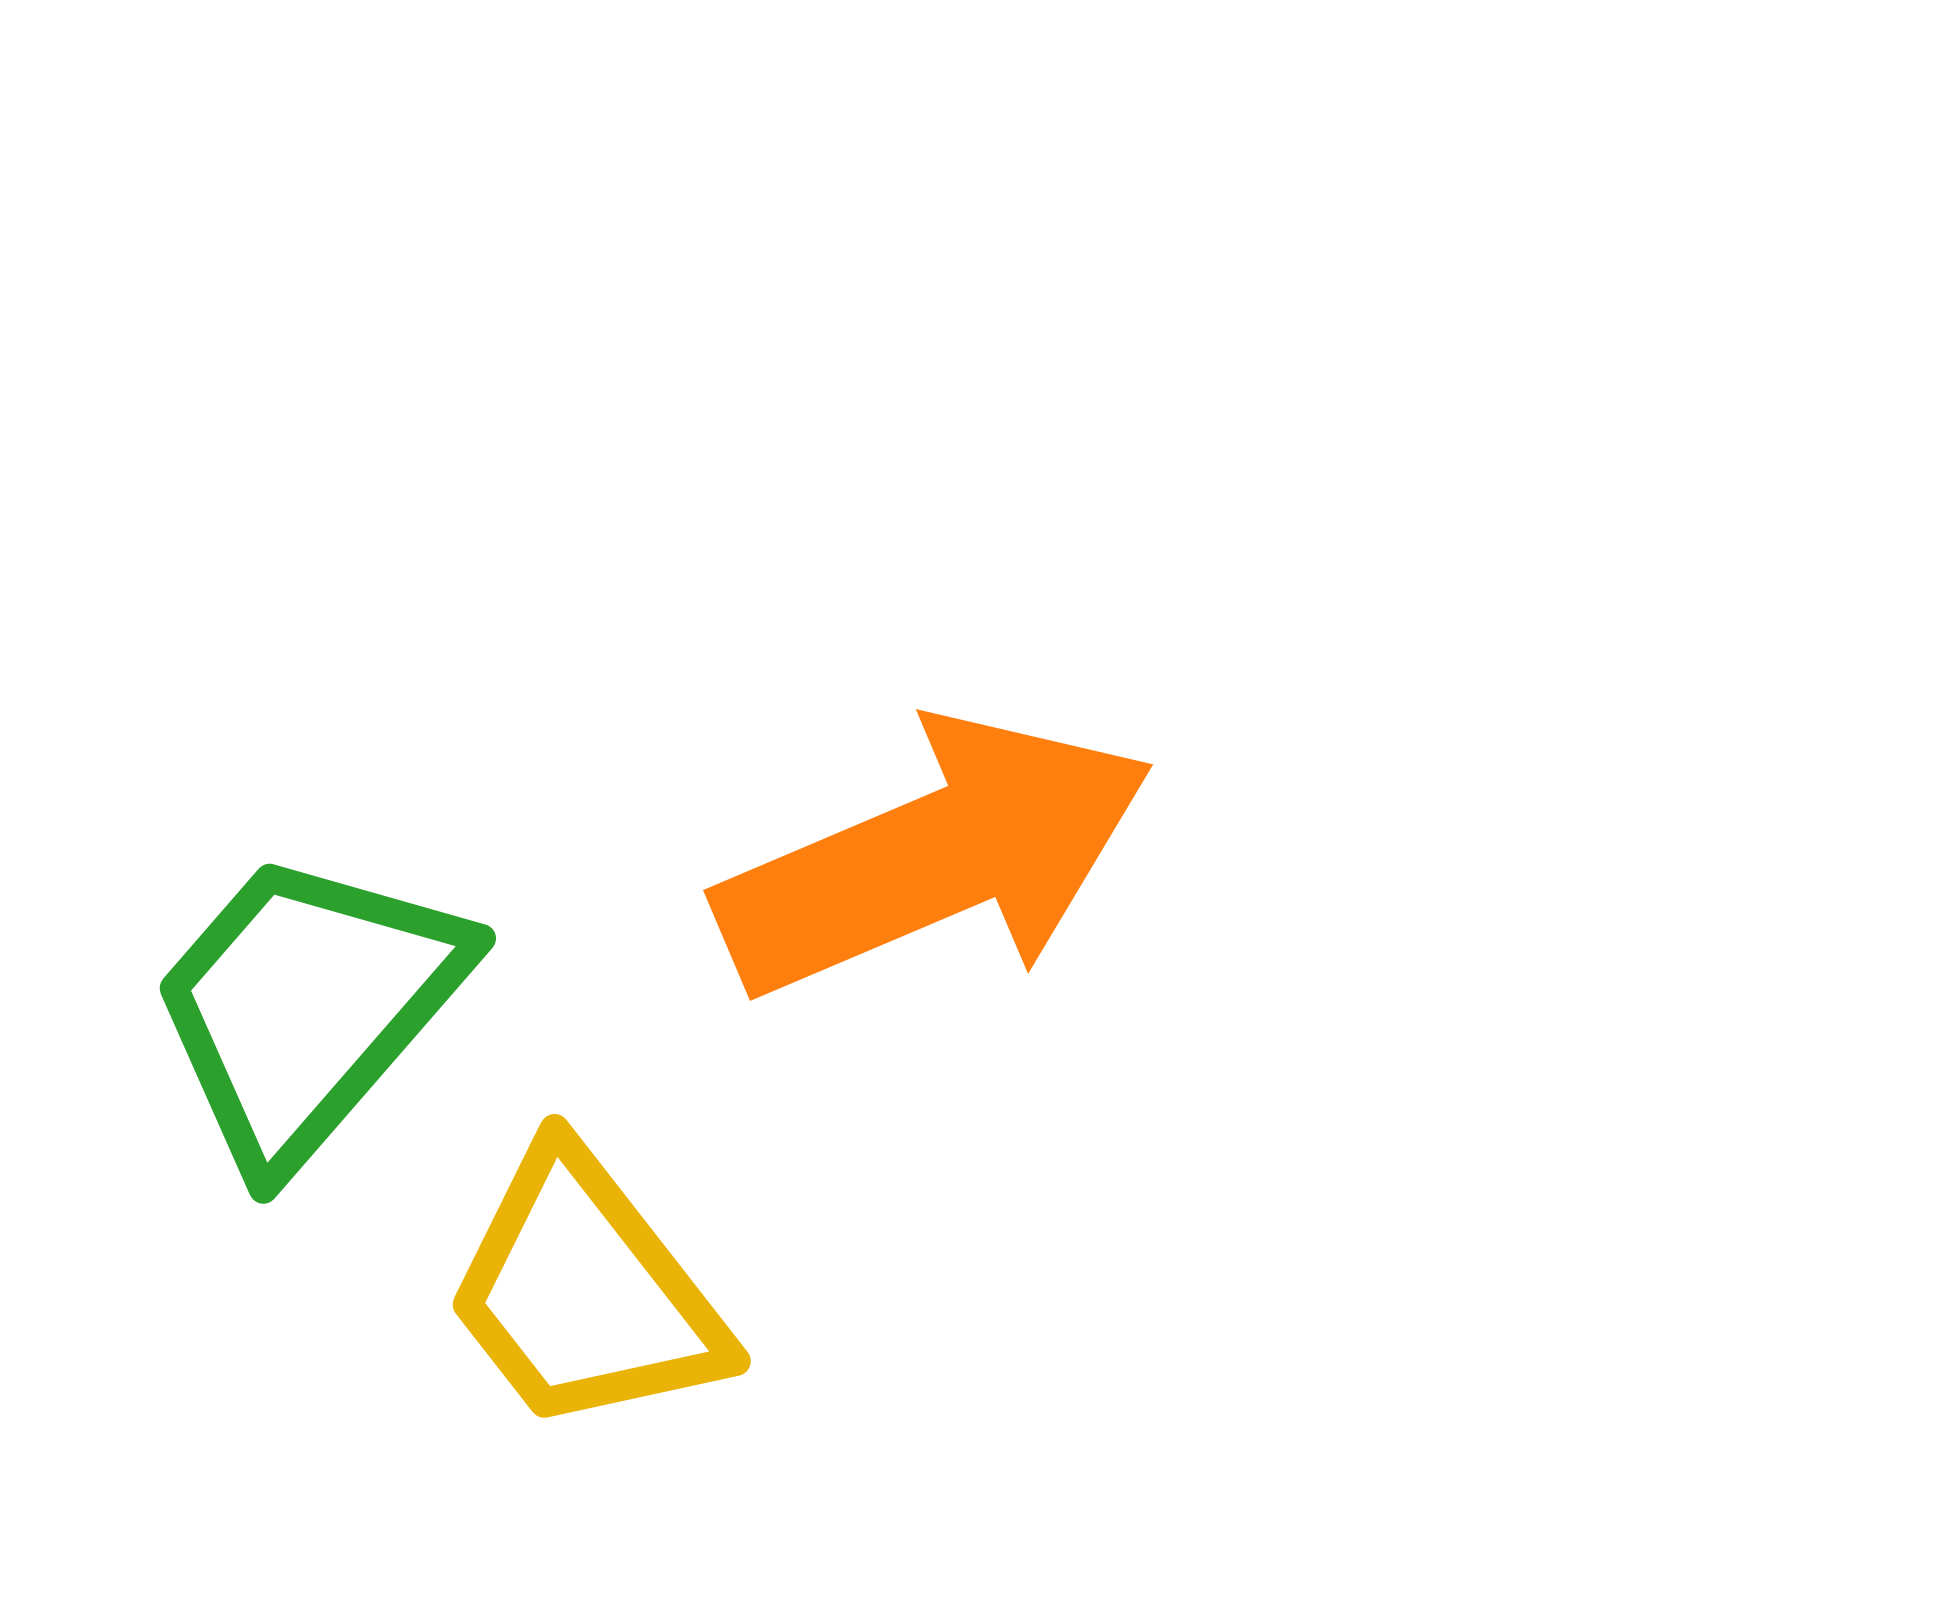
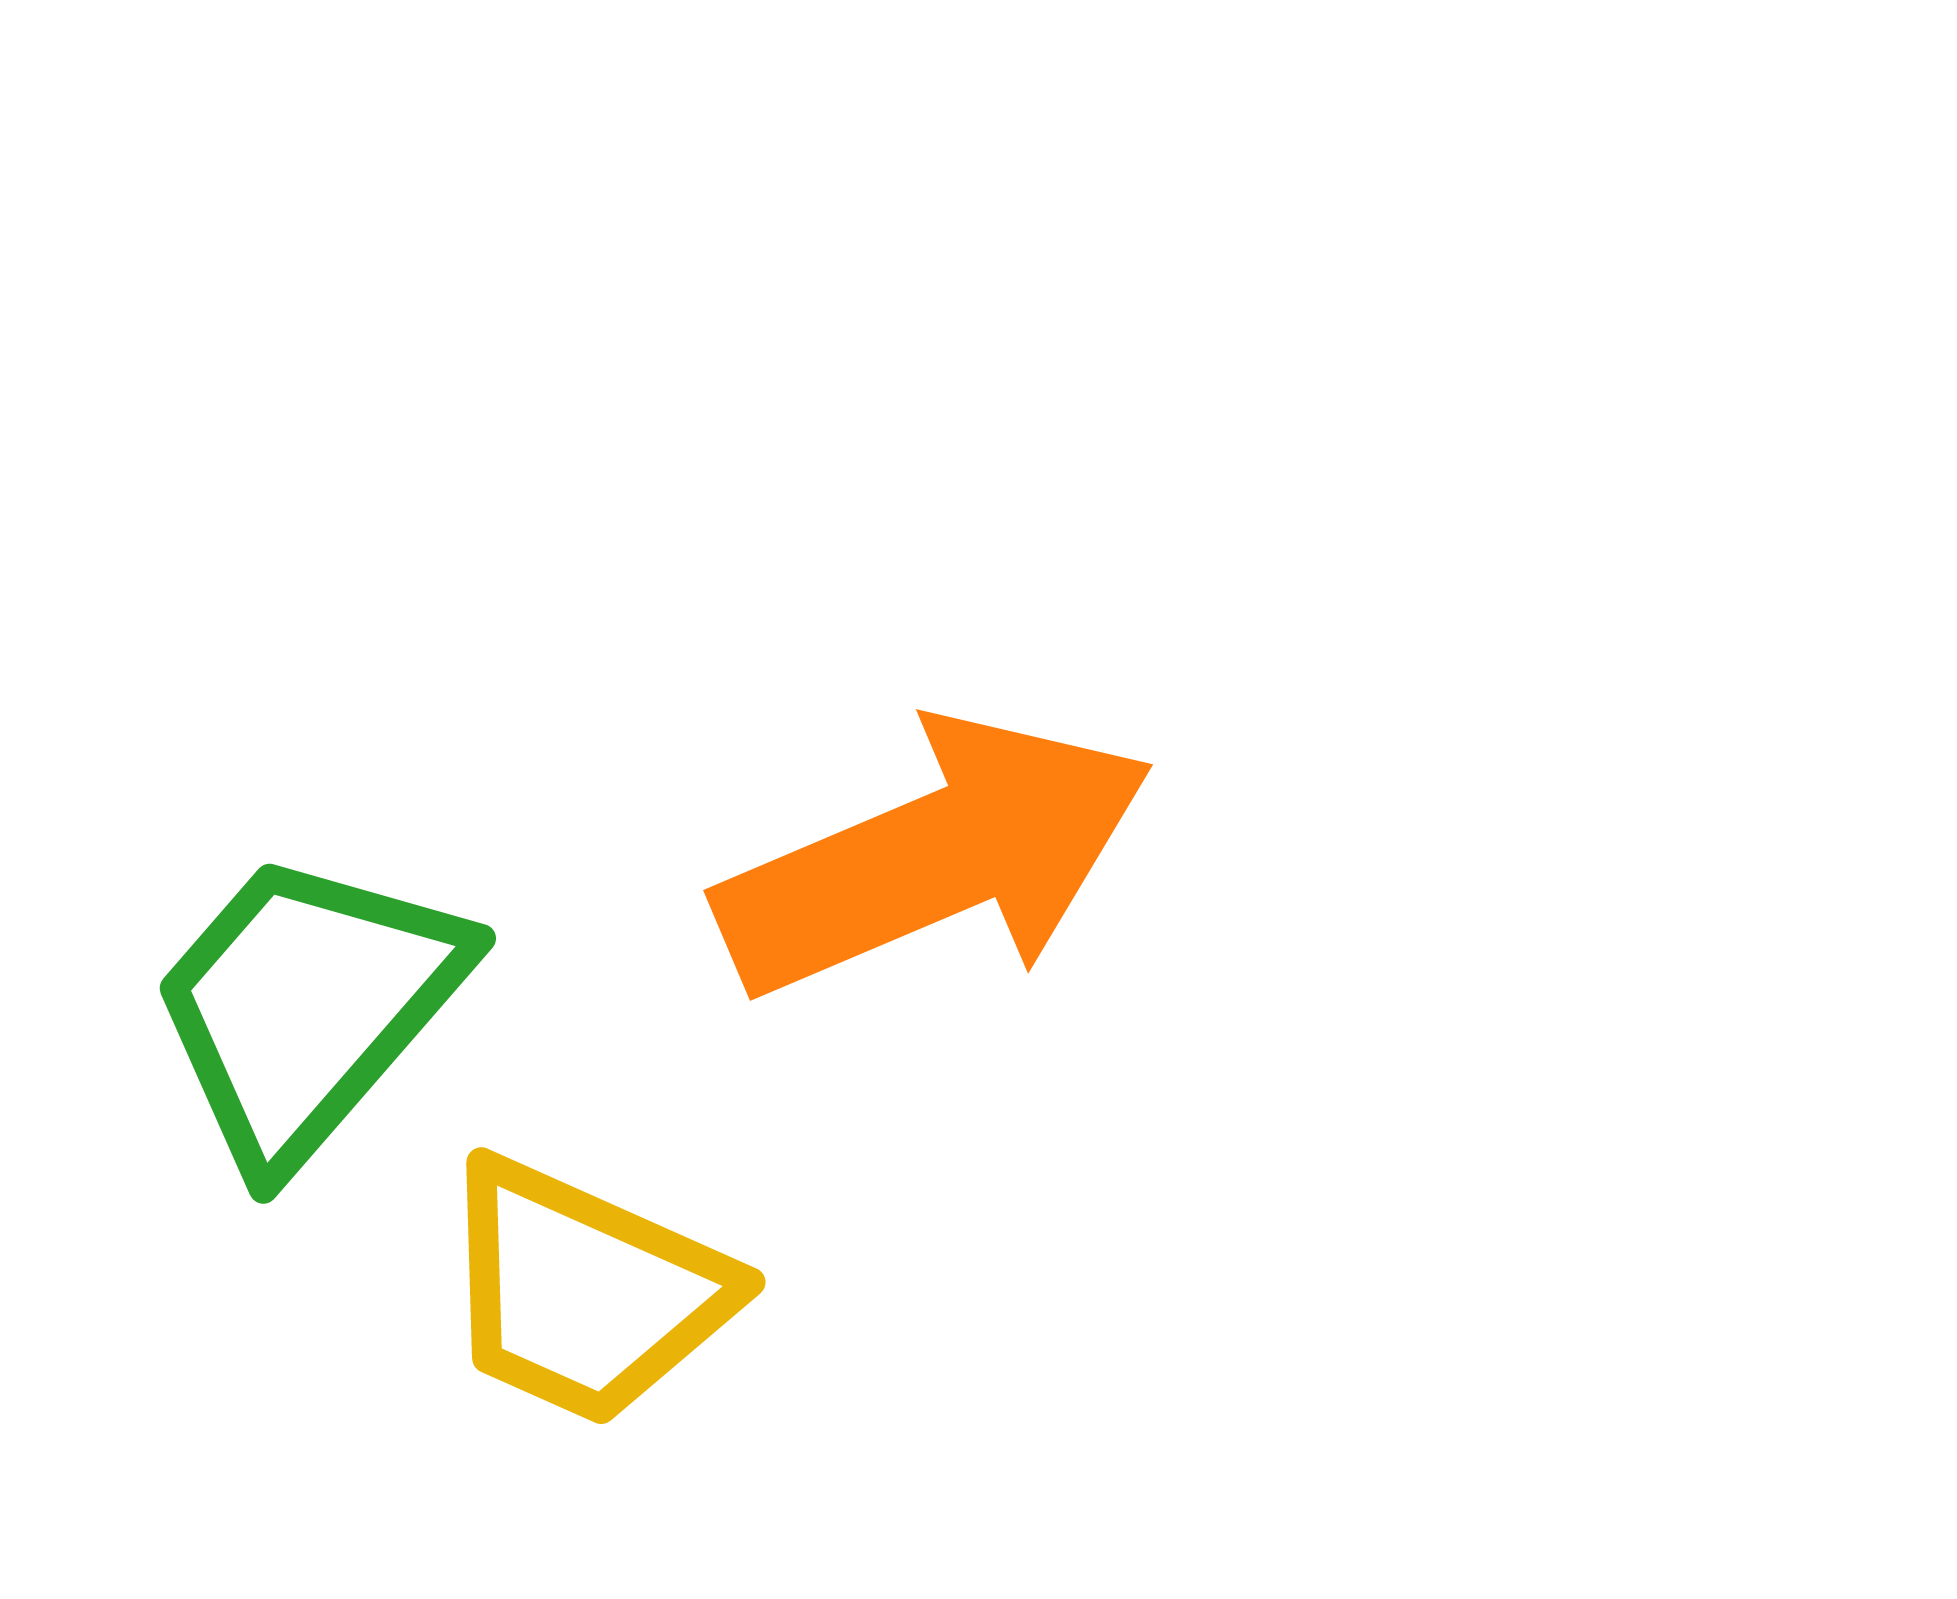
yellow trapezoid: rotated 28 degrees counterclockwise
